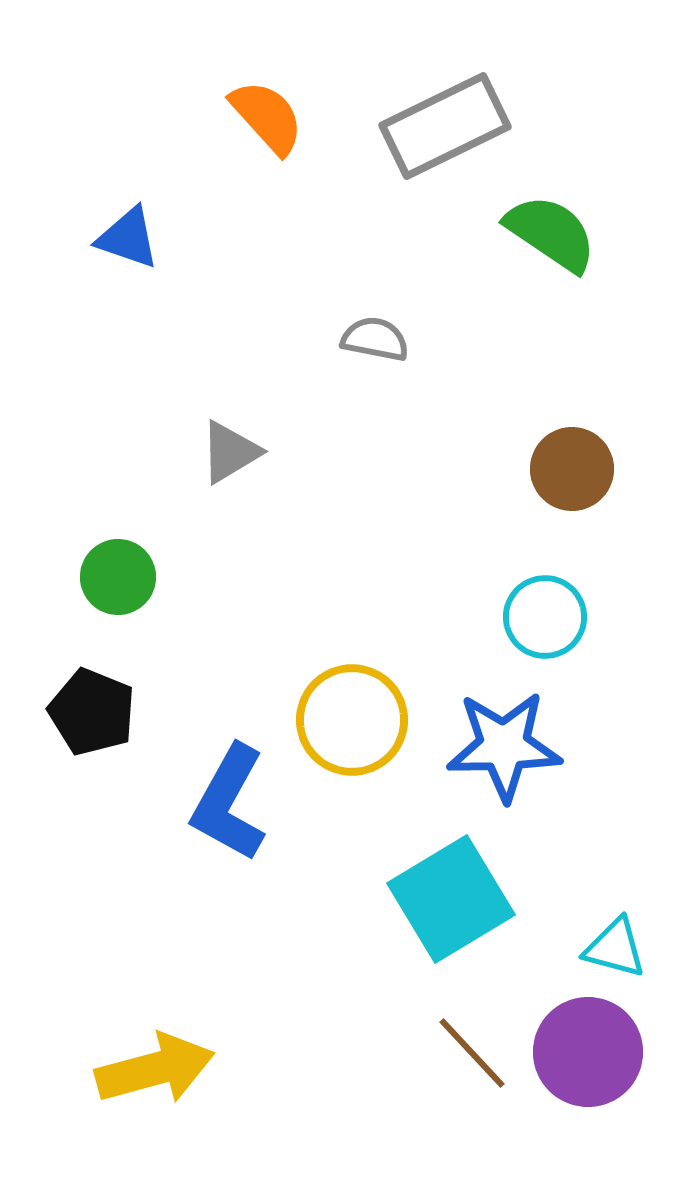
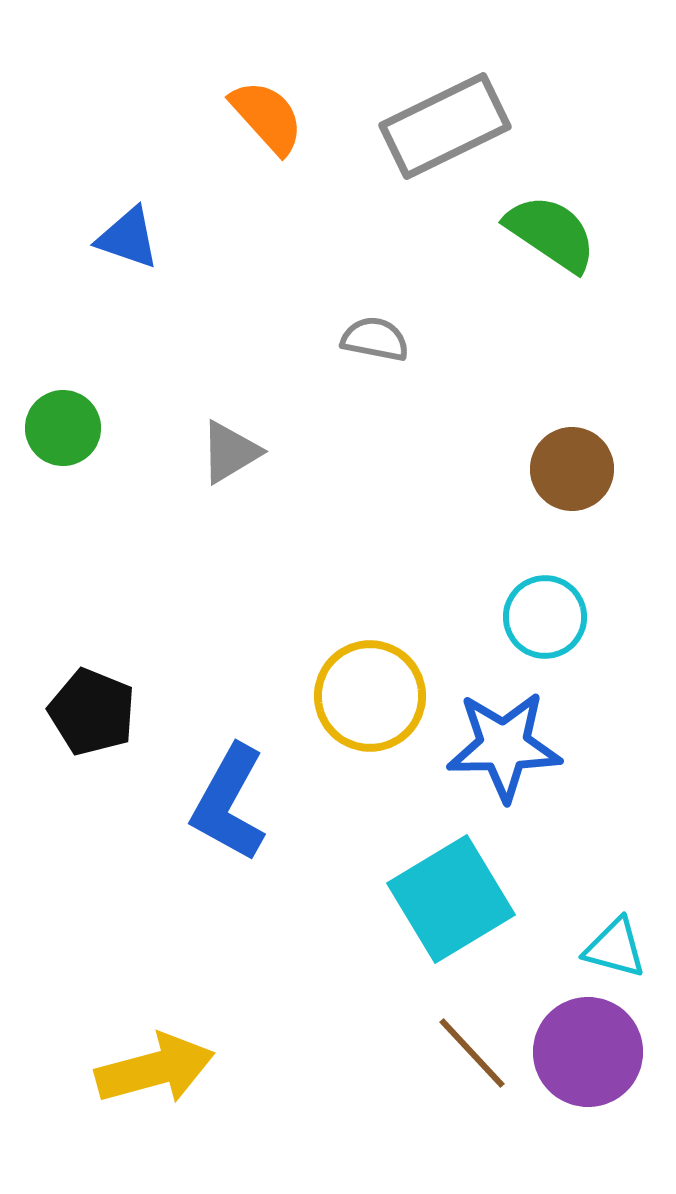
green circle: moved 55 px left, 149 px up
yellow circle: moved 18 px right, 24 px up
